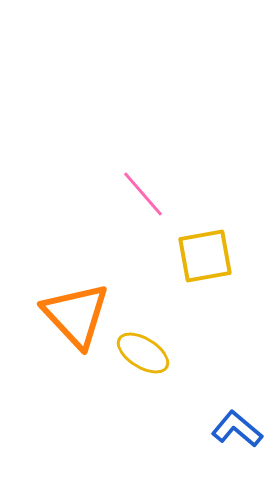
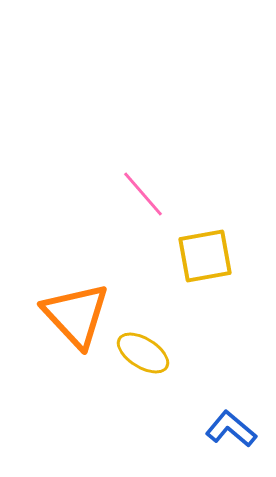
blue L-shape: moved 6 px left
